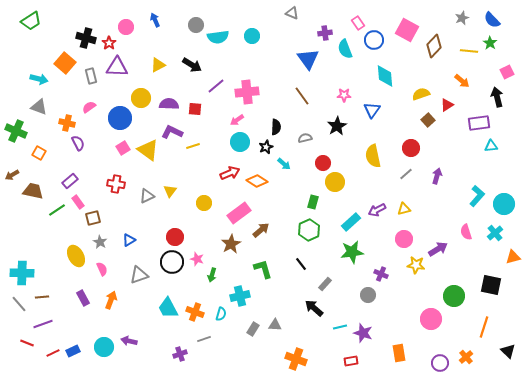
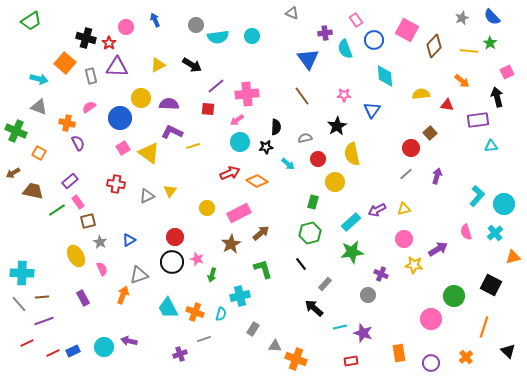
blue semicircle at (492, 20): moved 3 px up
pink rectangle at (358, 23): moved 2 px left, 3 px up
pink cross at (247, 92): moved 2 px down
yellow semicircle at (421, 94): rotated 12 degrees clockwise
red triangle at (447, 105): rotated 40 degrees clockwise
red square at (195, 109): moved 13 px right
brown square at (428, 120): moved 2 px right, 13 px down
purple rectangle at (479, 123): moved 1 px left, 3 px up
black star at (266, 147): rotated 16 degrees clockwise
yellow triangle at (148, 150): moved 1 px right, 3 px down
yellow semicircle at (373, 156): moved 21 px left, 2 px up
red circle at (323, 163): moved 5 px left, 4 px up
cyan arrow at (284, 164): moved 4 px right
brown arrow at (12, 175): moved 1 px right, 2 px up
yellow circle at (204, 203): moved 3 px right, 5 px down
pink rectangle at (239, 213): rotated 10 degrees clockwise
brown square at (93, 218): moved 5 px left, 3 px down
brown arrow at (261, 230): moved 3 px down
green hexagon at (309, 230): moved 1 px right, 3 px down; rotated 10 degrees clockwise
yellow star at (416, 265): moved 2 px left
black square at (491, 285): rotated 15 degrees clockwise
orange arrow at (111, 300): moved 12 px right, 5 px up
purple line at (43, 324): moved 1 px right, 3 px up
gray triangle at (275, 325): moved 21 px down
red line at (27, 343): rotated 48 degrees counterclockwise
purple circle at (440, 363): moved 9 px left
